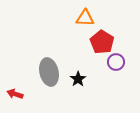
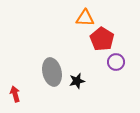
red pentagon: moved 3 px up
gray ellipse: moved 3 px right
black star: moved 1 px left, 2 px down; rotated 21 degrees clockwise
red arrow: rotated 56 degrees clockwise
